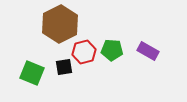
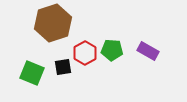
brown hexagon: moved 7 px left, 1 px up; rotated 9 degrees clockwise
red hexagon: moved 1 px right, 1 px down; rotated 15 degrees counterclockwise
black square: moved 1 px left
